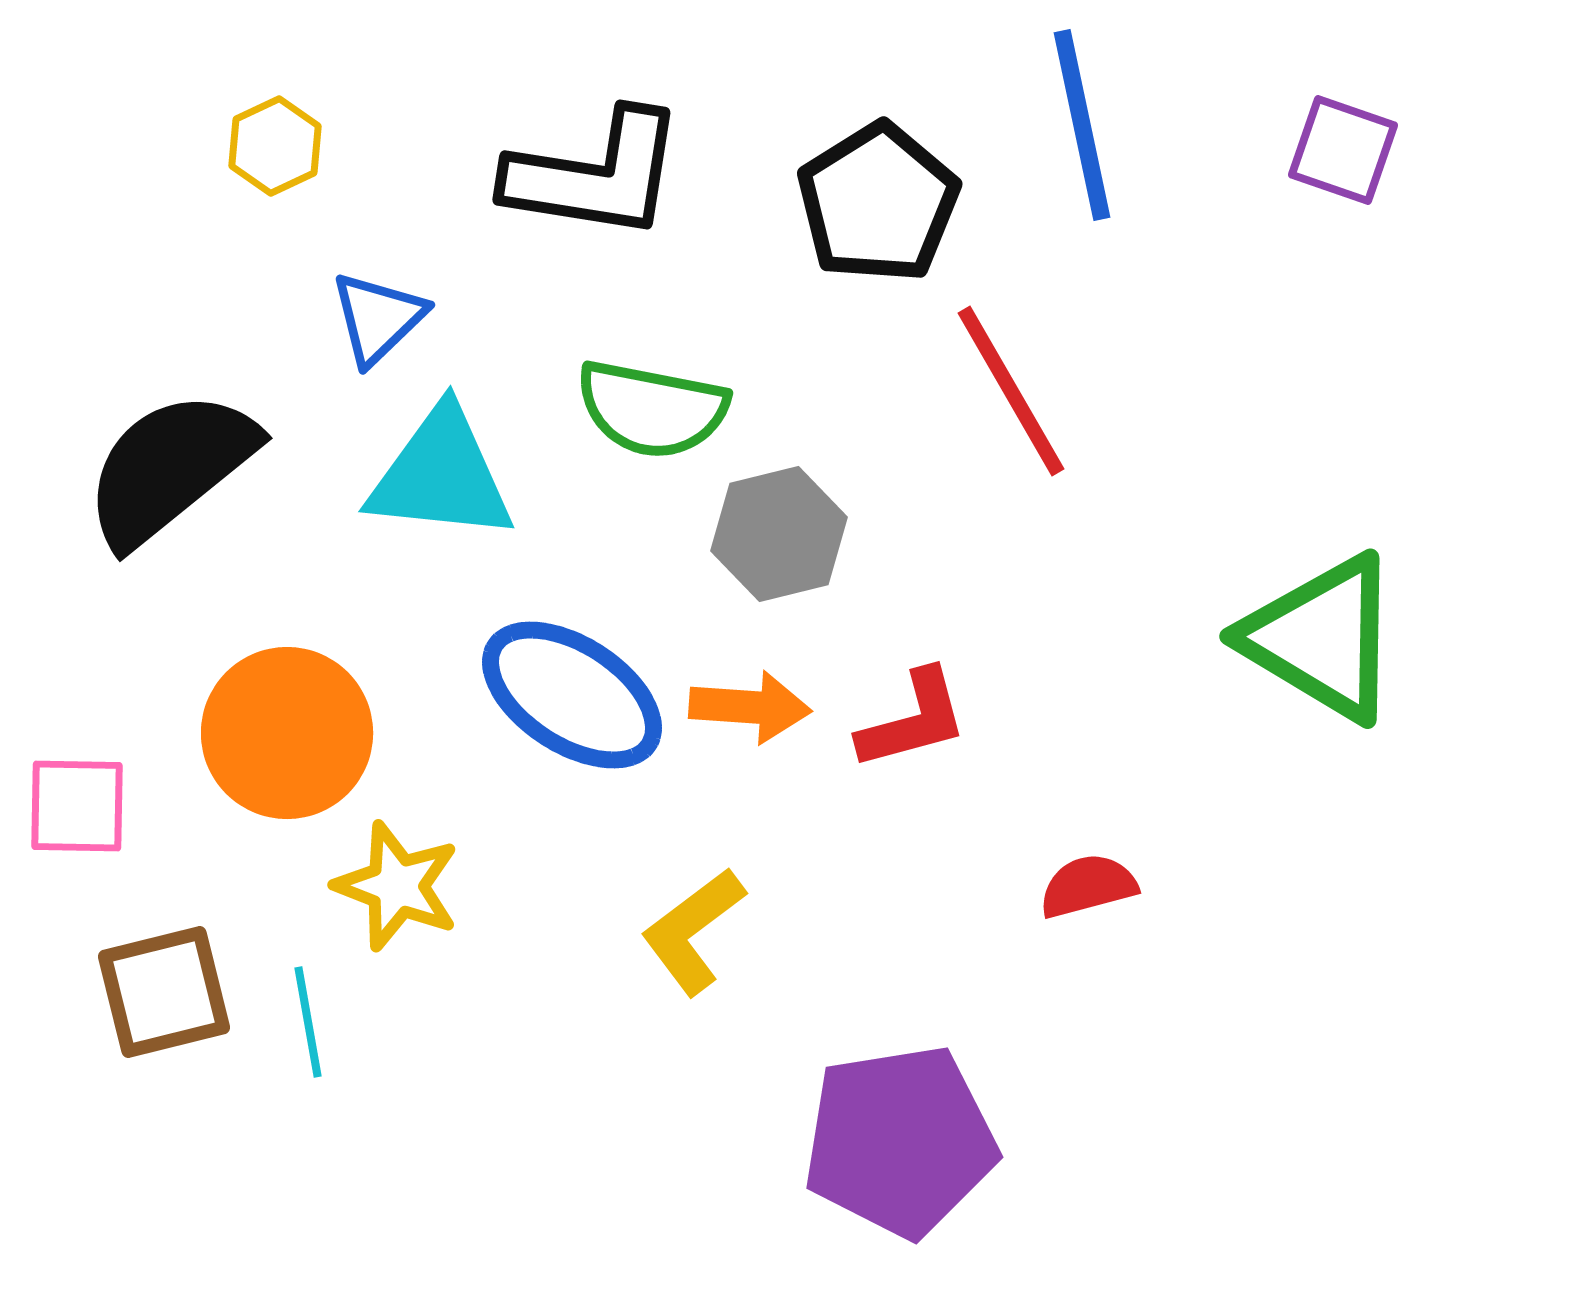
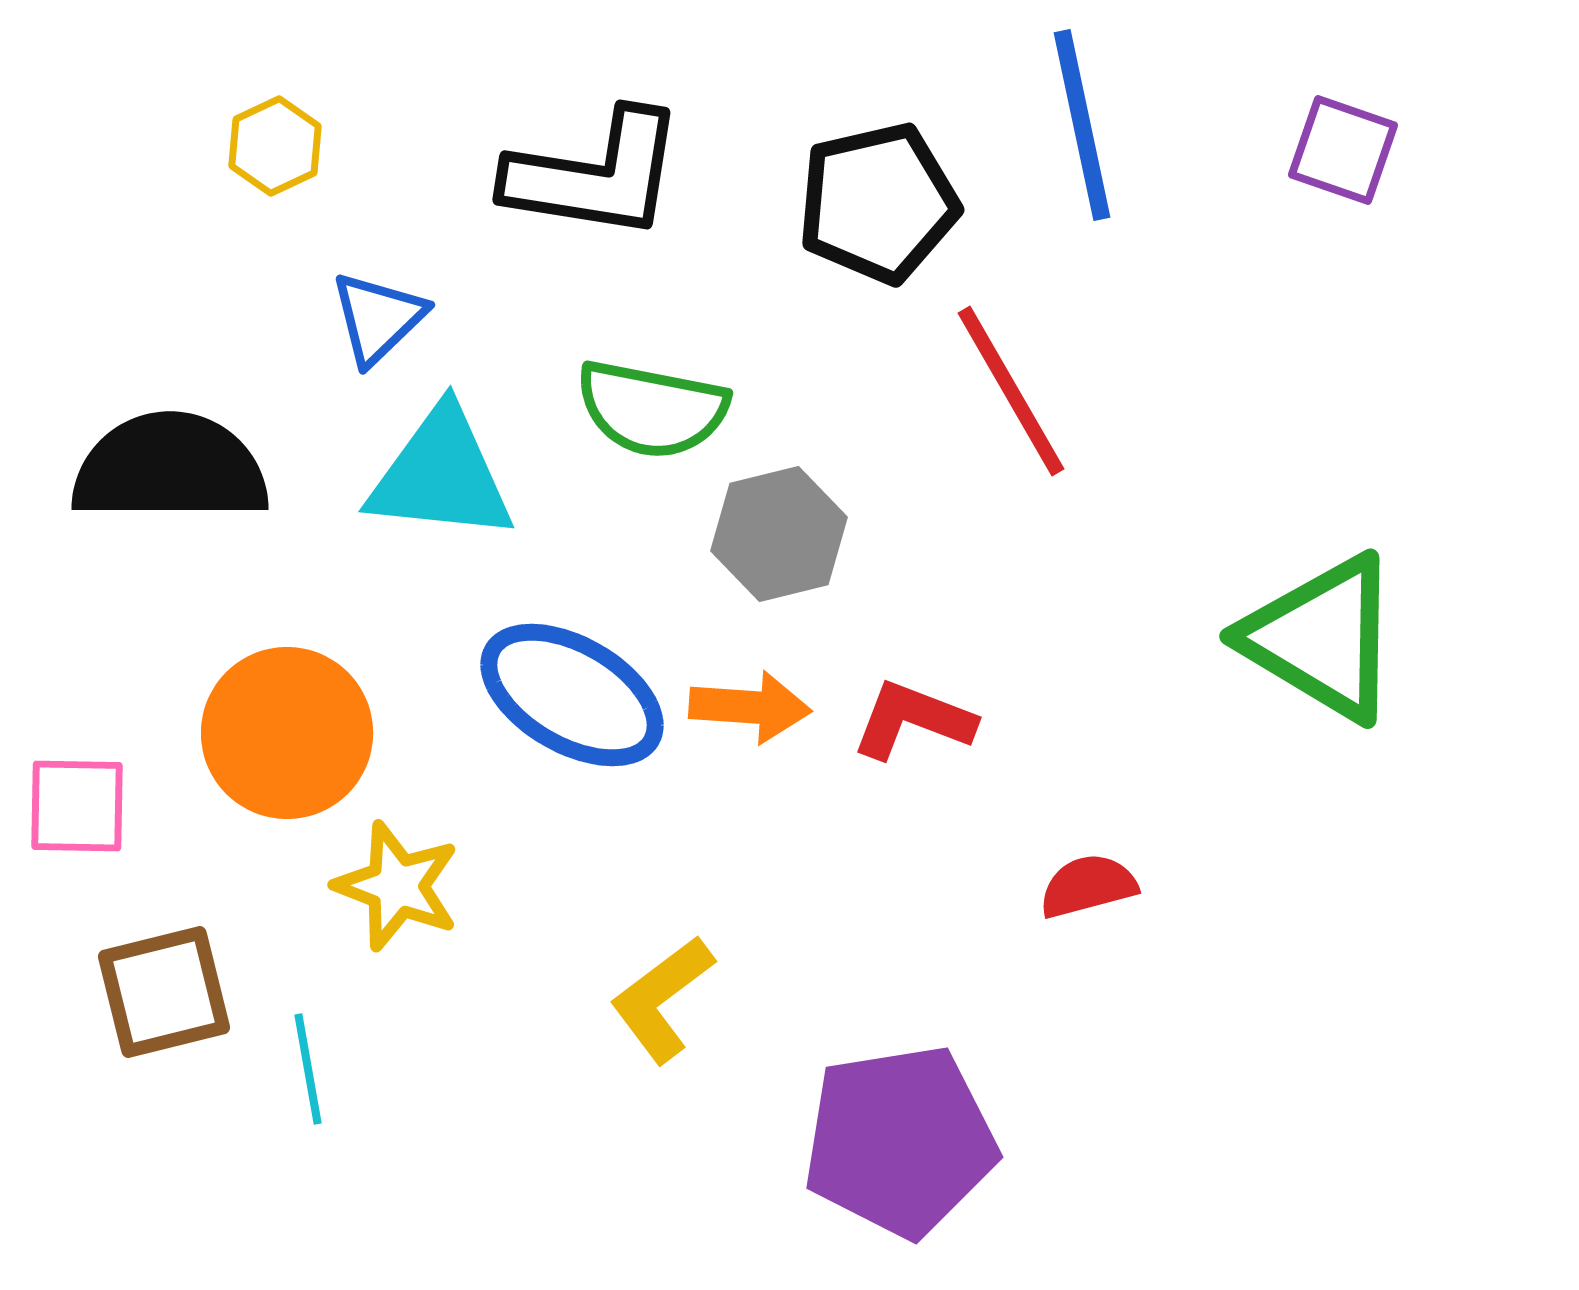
black pentagon: rotated 19 degrees clockwise
black semicircle: rotated 39 degrees clockwise
blue ellipse: rotated 3 degrees counterclockwise
red L-shape: rotated 144 degrees counterclockwise
yellow L-shape: moved 31 px left, 68 px down
cyan line: moved 47 px down
